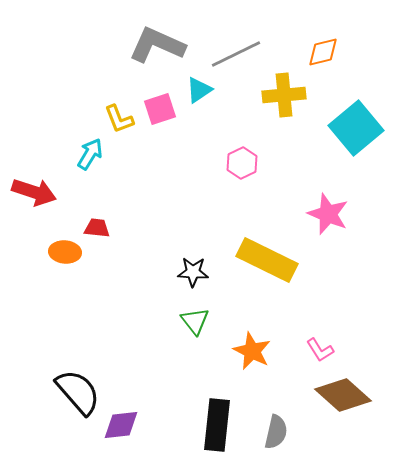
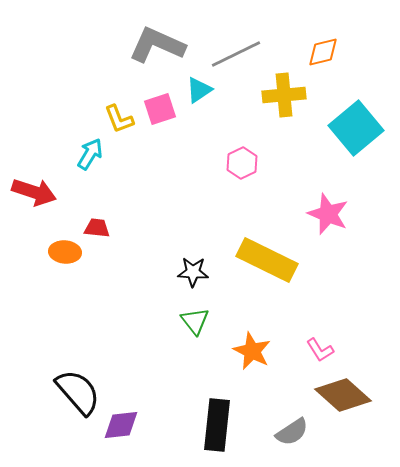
gray semicircle: moved 16 px right; rotated 44 degrees clockwise
